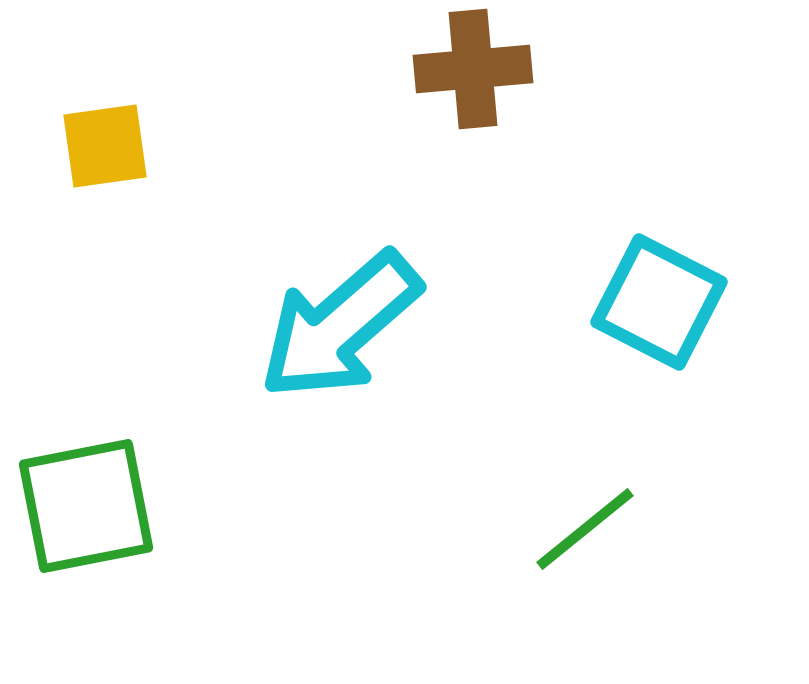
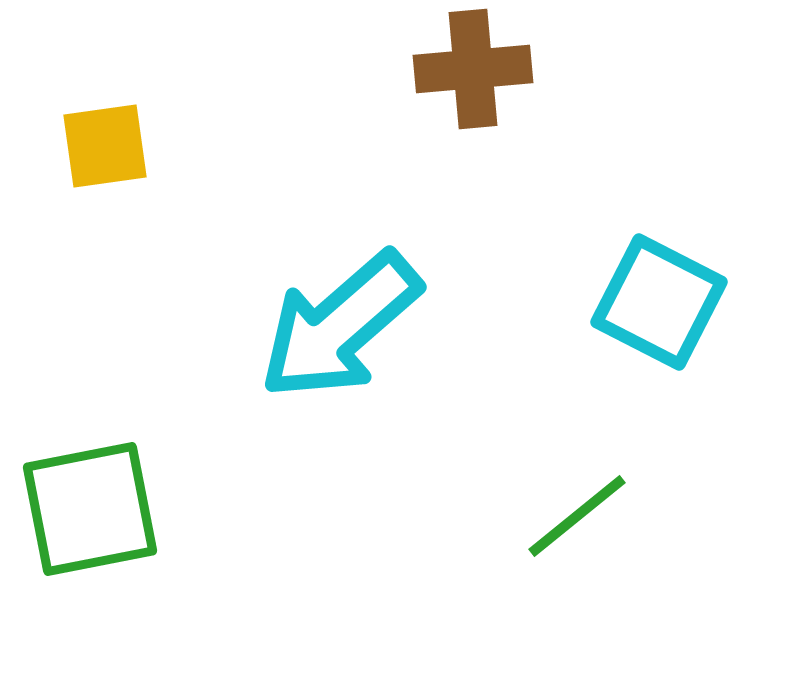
green square: moved 4 px right, 3 px down
green line: moved 8 px left, 13 px up
